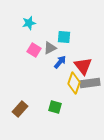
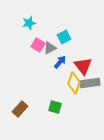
cyan square: rotated 32 degrees counterclockwise
pink square: moved 4 px right, 5 px up
